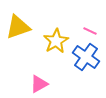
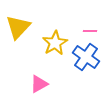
yellow triangle: rotated 28 degrees counterclockwise
pink line: rotated 24 degrees counterclockwise
yellow star: moved 1 px left, 2 px down
